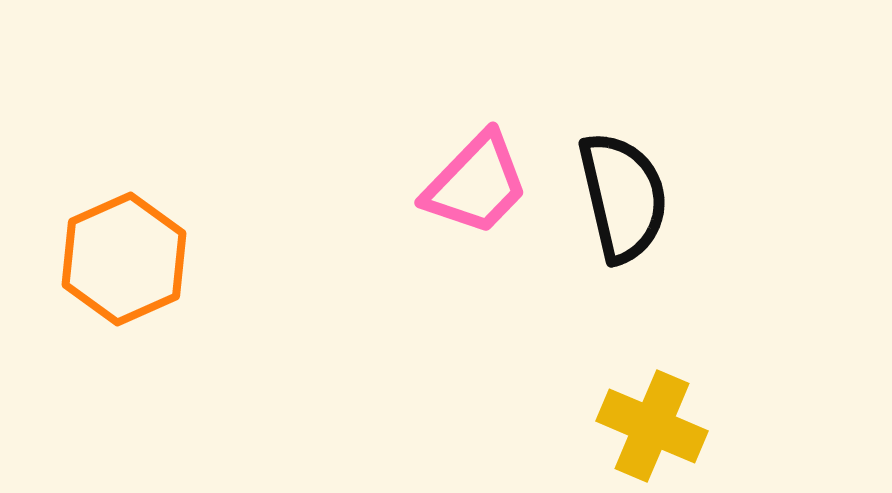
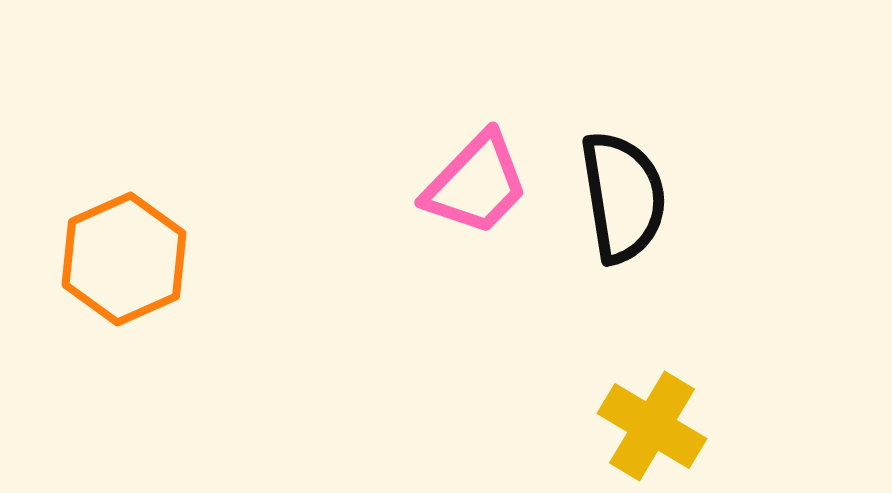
black semicircle: rotated 4 degrees clockwise
yellow cross: rotated 8 degrees clockwise
